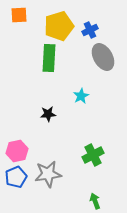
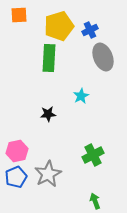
gray ellipse: rotated 8 degrees clockwise
gray star: rotated 20 degrees counterclockwise
